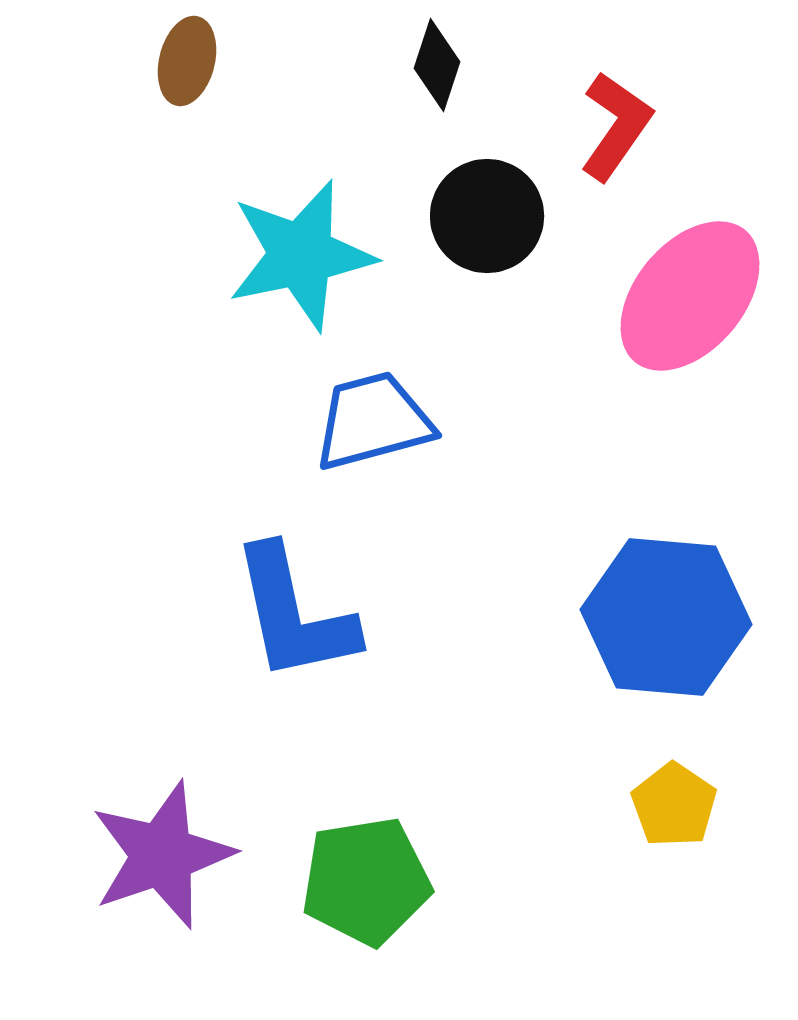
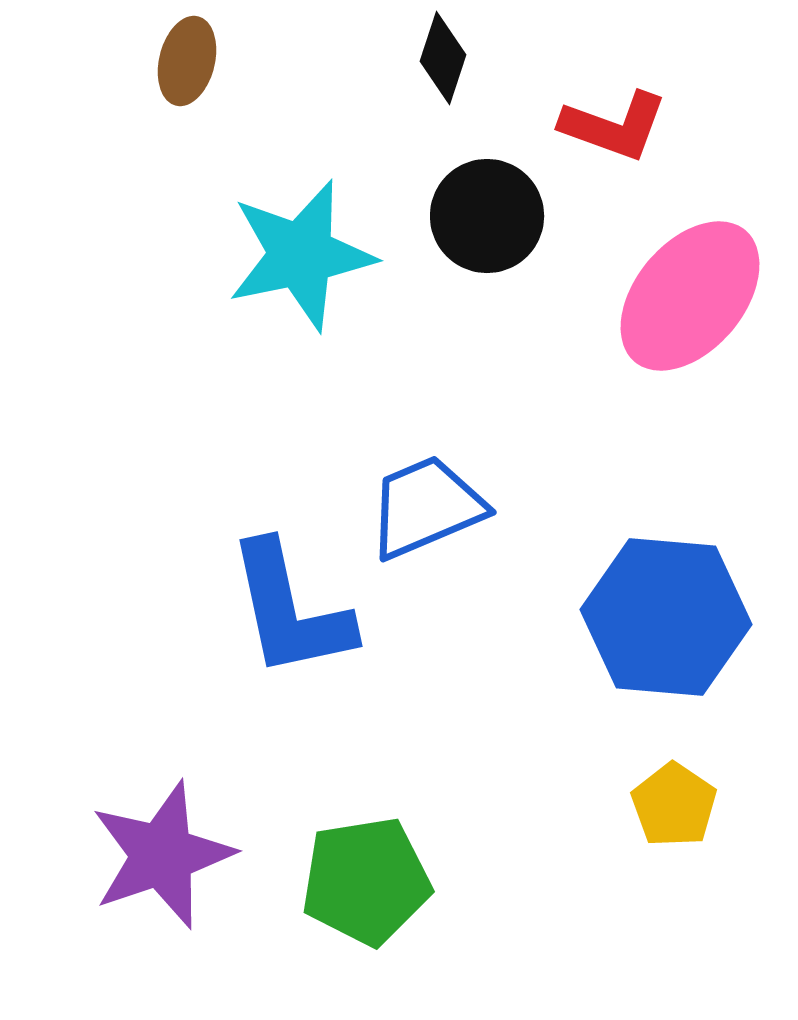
black diamond: moved 6 px right, 7 px up
red L-shape: moved 2 px left; rotated 75 degrees clockwise
blue trapezoid: moved 53 px right, 86 px down; rotated 8 degrees counterclockwise
blue L-shape: moved 4 px left, 4 px up
